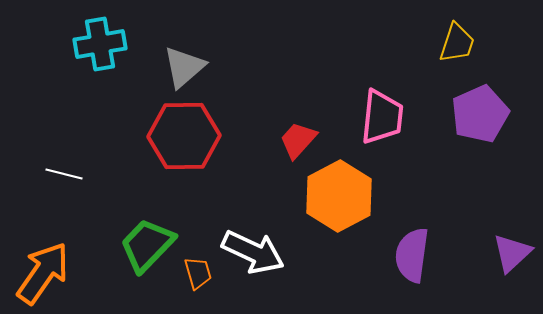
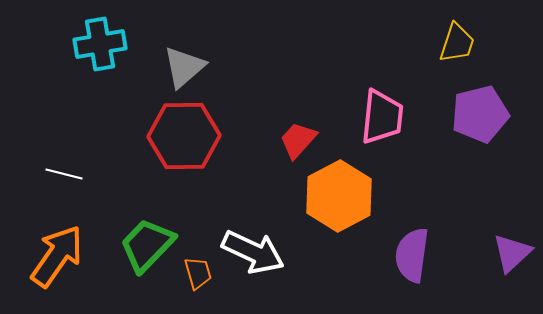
purple pentagon: rotated 10 degrees clockwise
orange arrow: moved 14 px right, 17 px up
